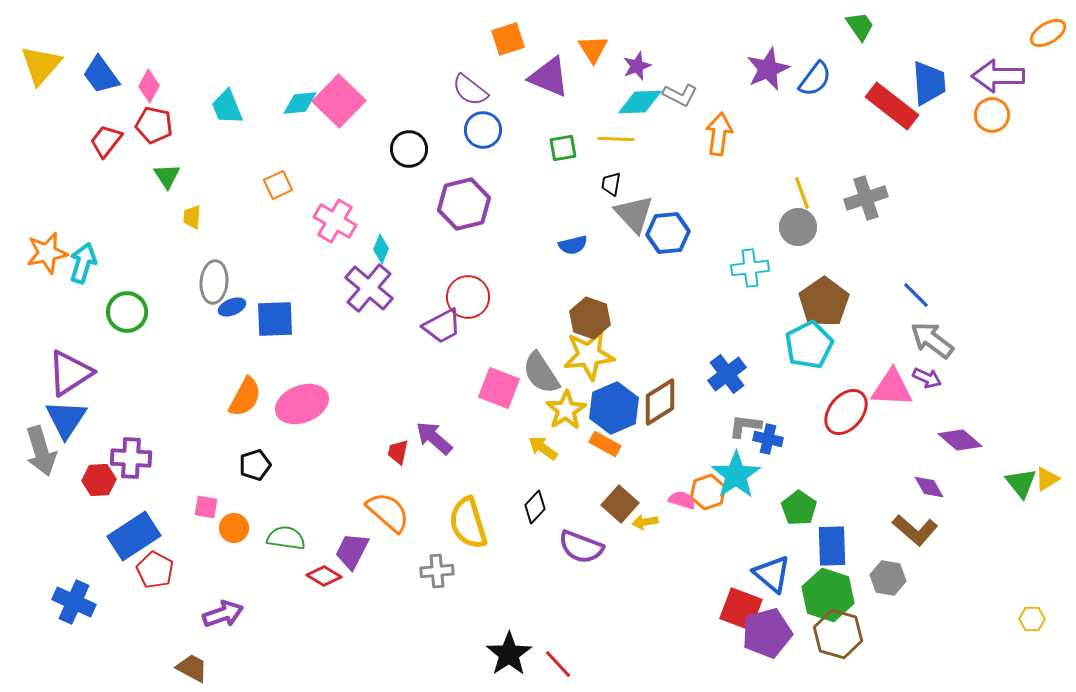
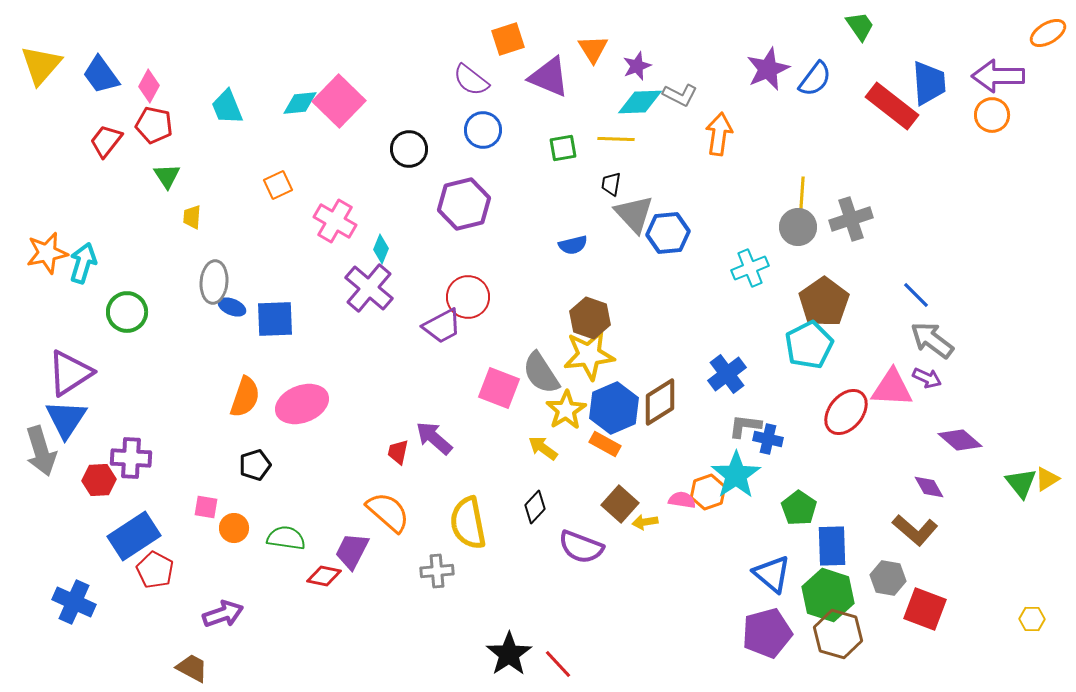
purple semicircle at (470, 90): moved 1 px right, 10 px up
yellow line at (802, 193): rotated 24 degrees clockwise
gray cross at (866, 198): moved 15 px left, 21 px down
cyan cross at (750, 268): rotated 15 degrees counterclockwise
blue ellipse at (232, 307): rotated 44 degrees clockwise
orange semicircle at (245, 397): rotated 9 degrees counterclockwise
pink semicircle at (682, 500): rotated 8 degrees counterclockwise
yellow semicircle at (468, 523): rotated 6 degrees clockwise
red diamond at (324, 576): rotated 20 degrees counterclockwise
red square at (741, 609): moved 184 px right
